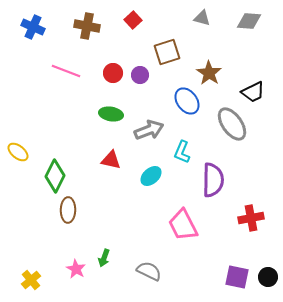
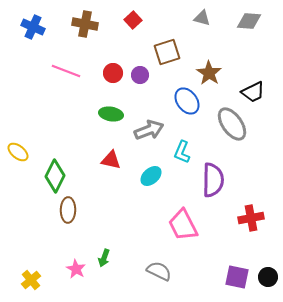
brown cross: moved 2 px left, 2 px up
gray semicircle: moved 10 px right
